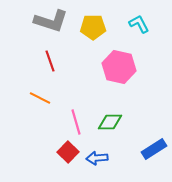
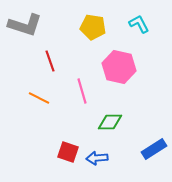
gray L-shape: moved 26 px left, 4 px down
yellow pentagon: rotated 10 degrees clockwise
orange line: moved 1 px left
pink line: moved 6 px right, 31 px up
red square: rotated 25 degrees counterclockwise
